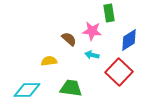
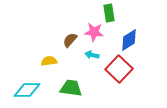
pink star: moved 2 px right, 1 px down
brown semicircle: moved 1 px right, 1 px down; rotated 91 degrees counterclockwise
red square: moved 3 px up
